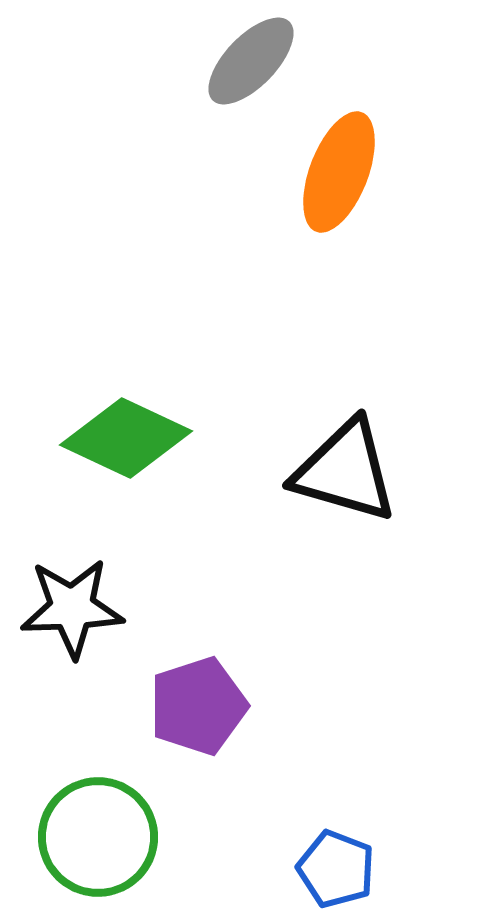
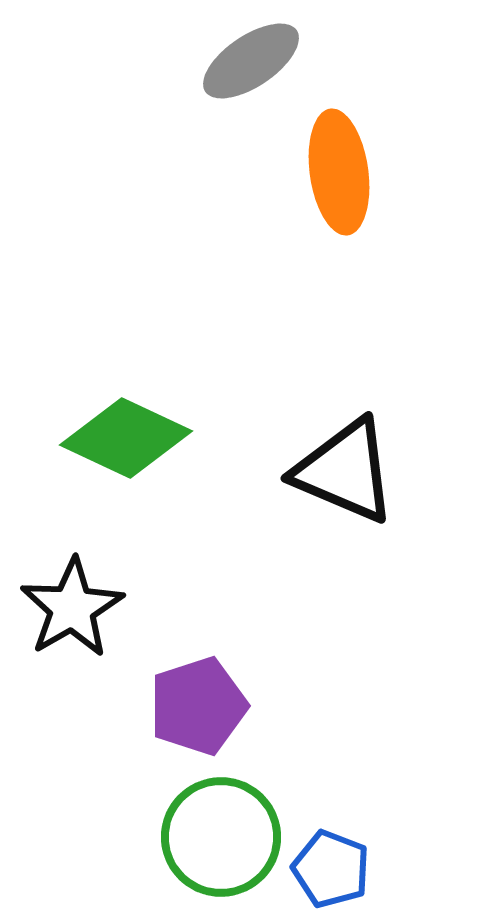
gray ellipse: rotated 12 degrees clockwise
orange ellipse: rotated 29 degrees counterclockwise
black triangle: rotated 7 degrees clockwise
black star: rotated 28 degrees counterclockwise
green circle: moved 123 px right
blue pentagon: moved 5 px left
